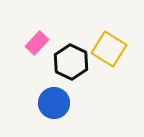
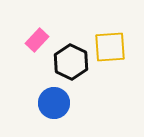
pink rectangle: moved 3 px up
yellow square: moved 1 px right, 2 px up; rotated 36 degrees counterclockwise
